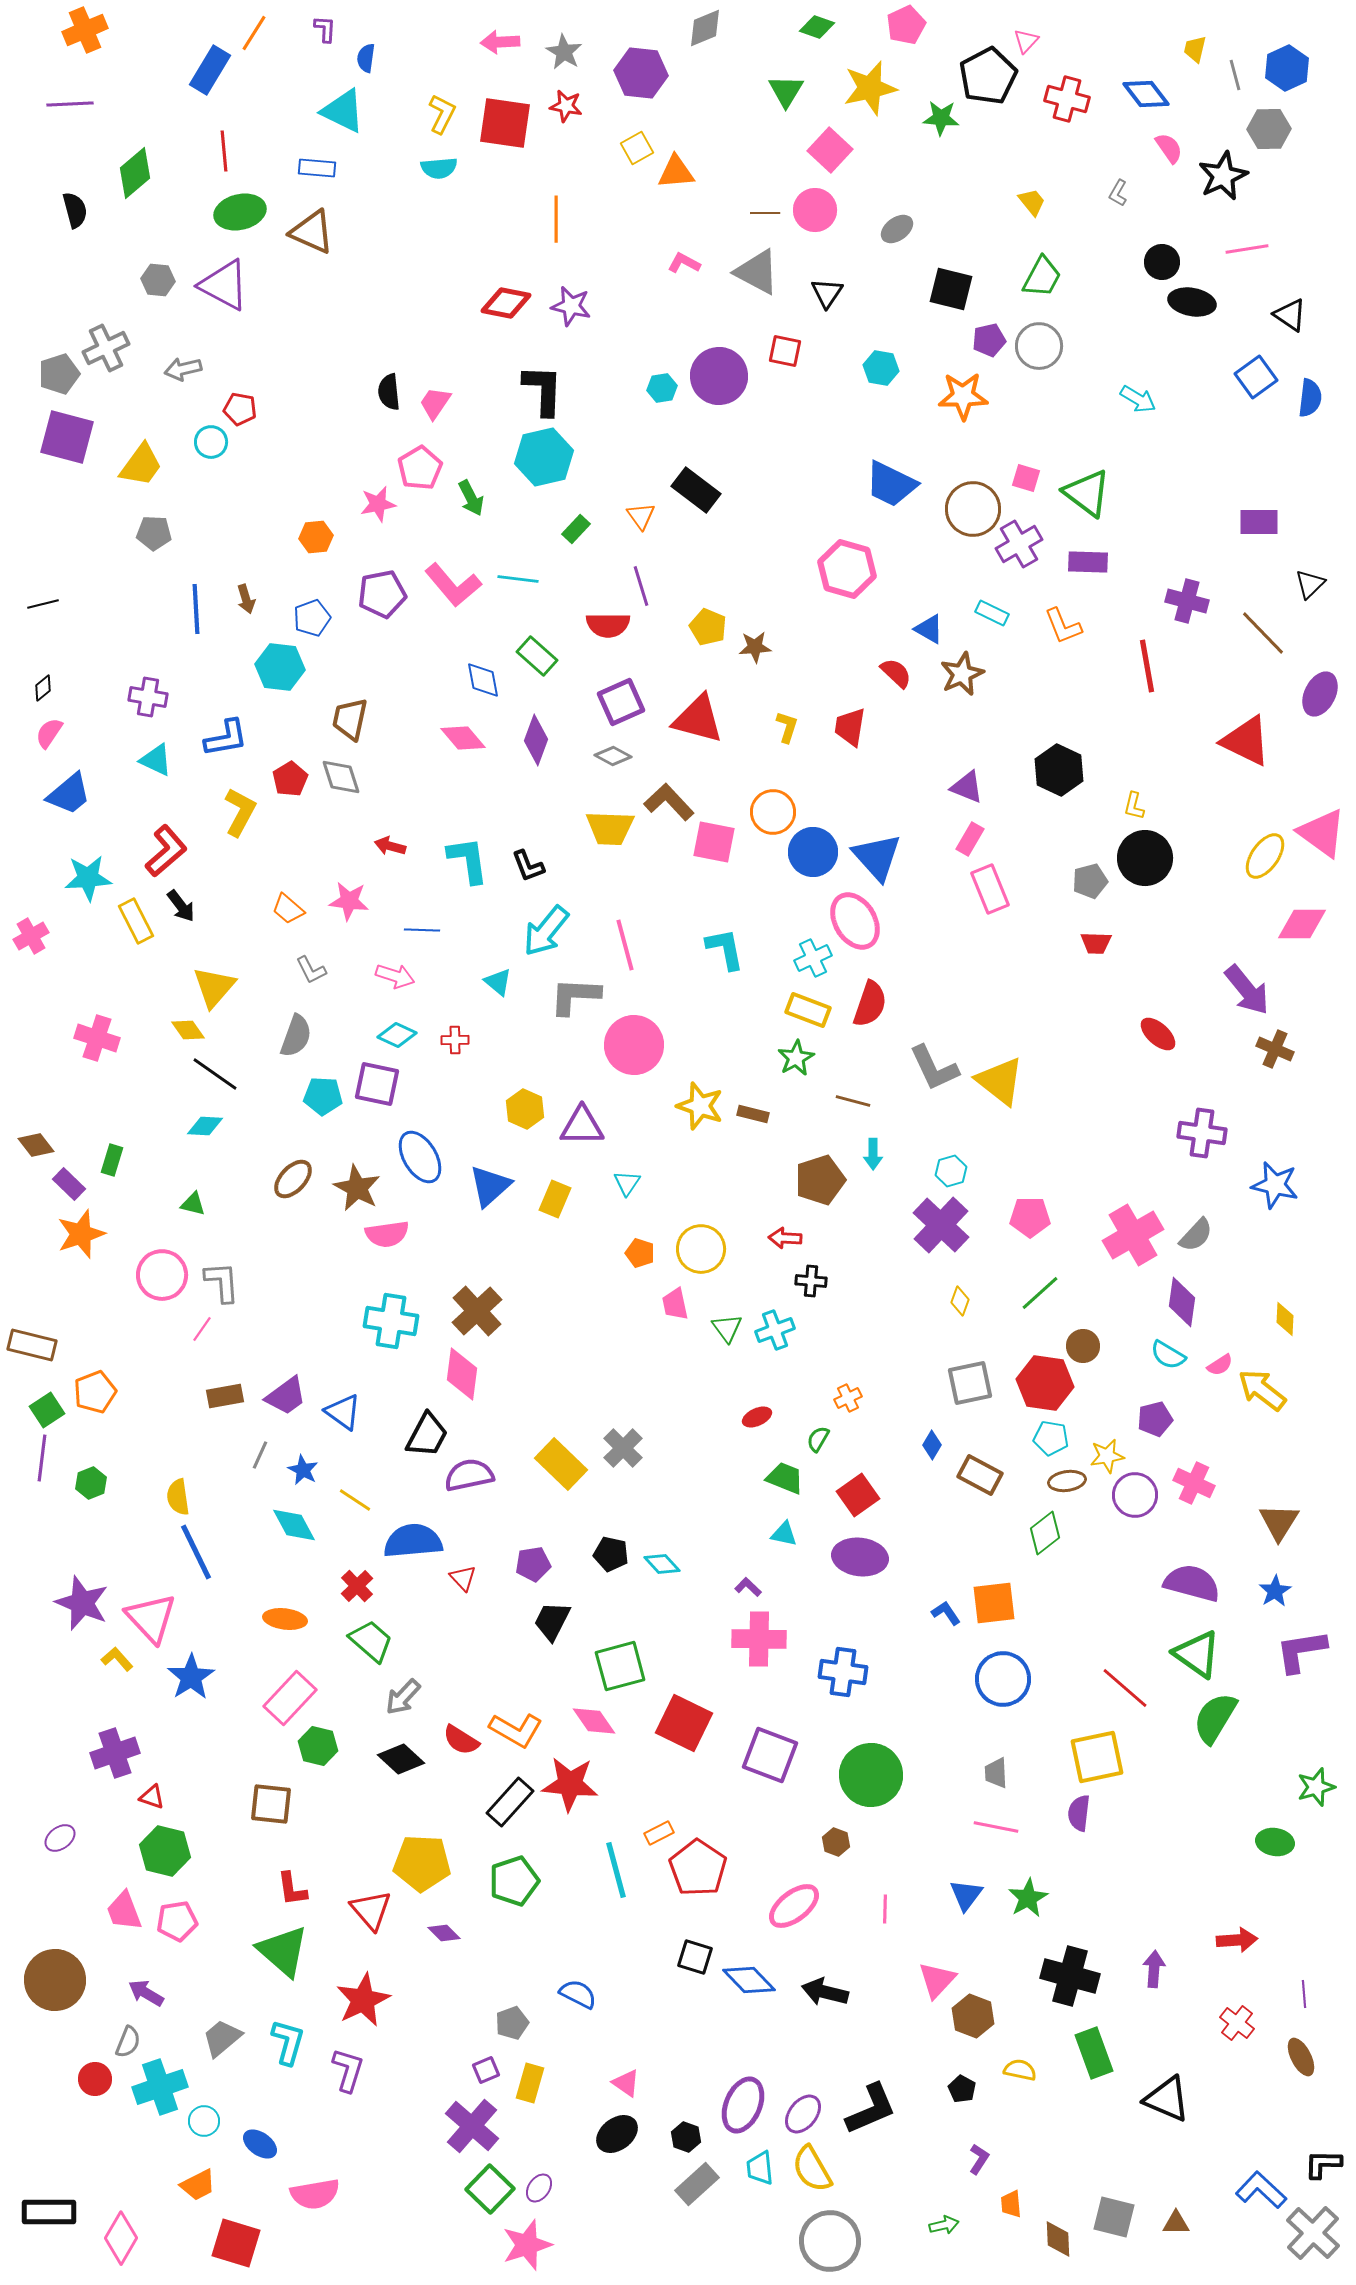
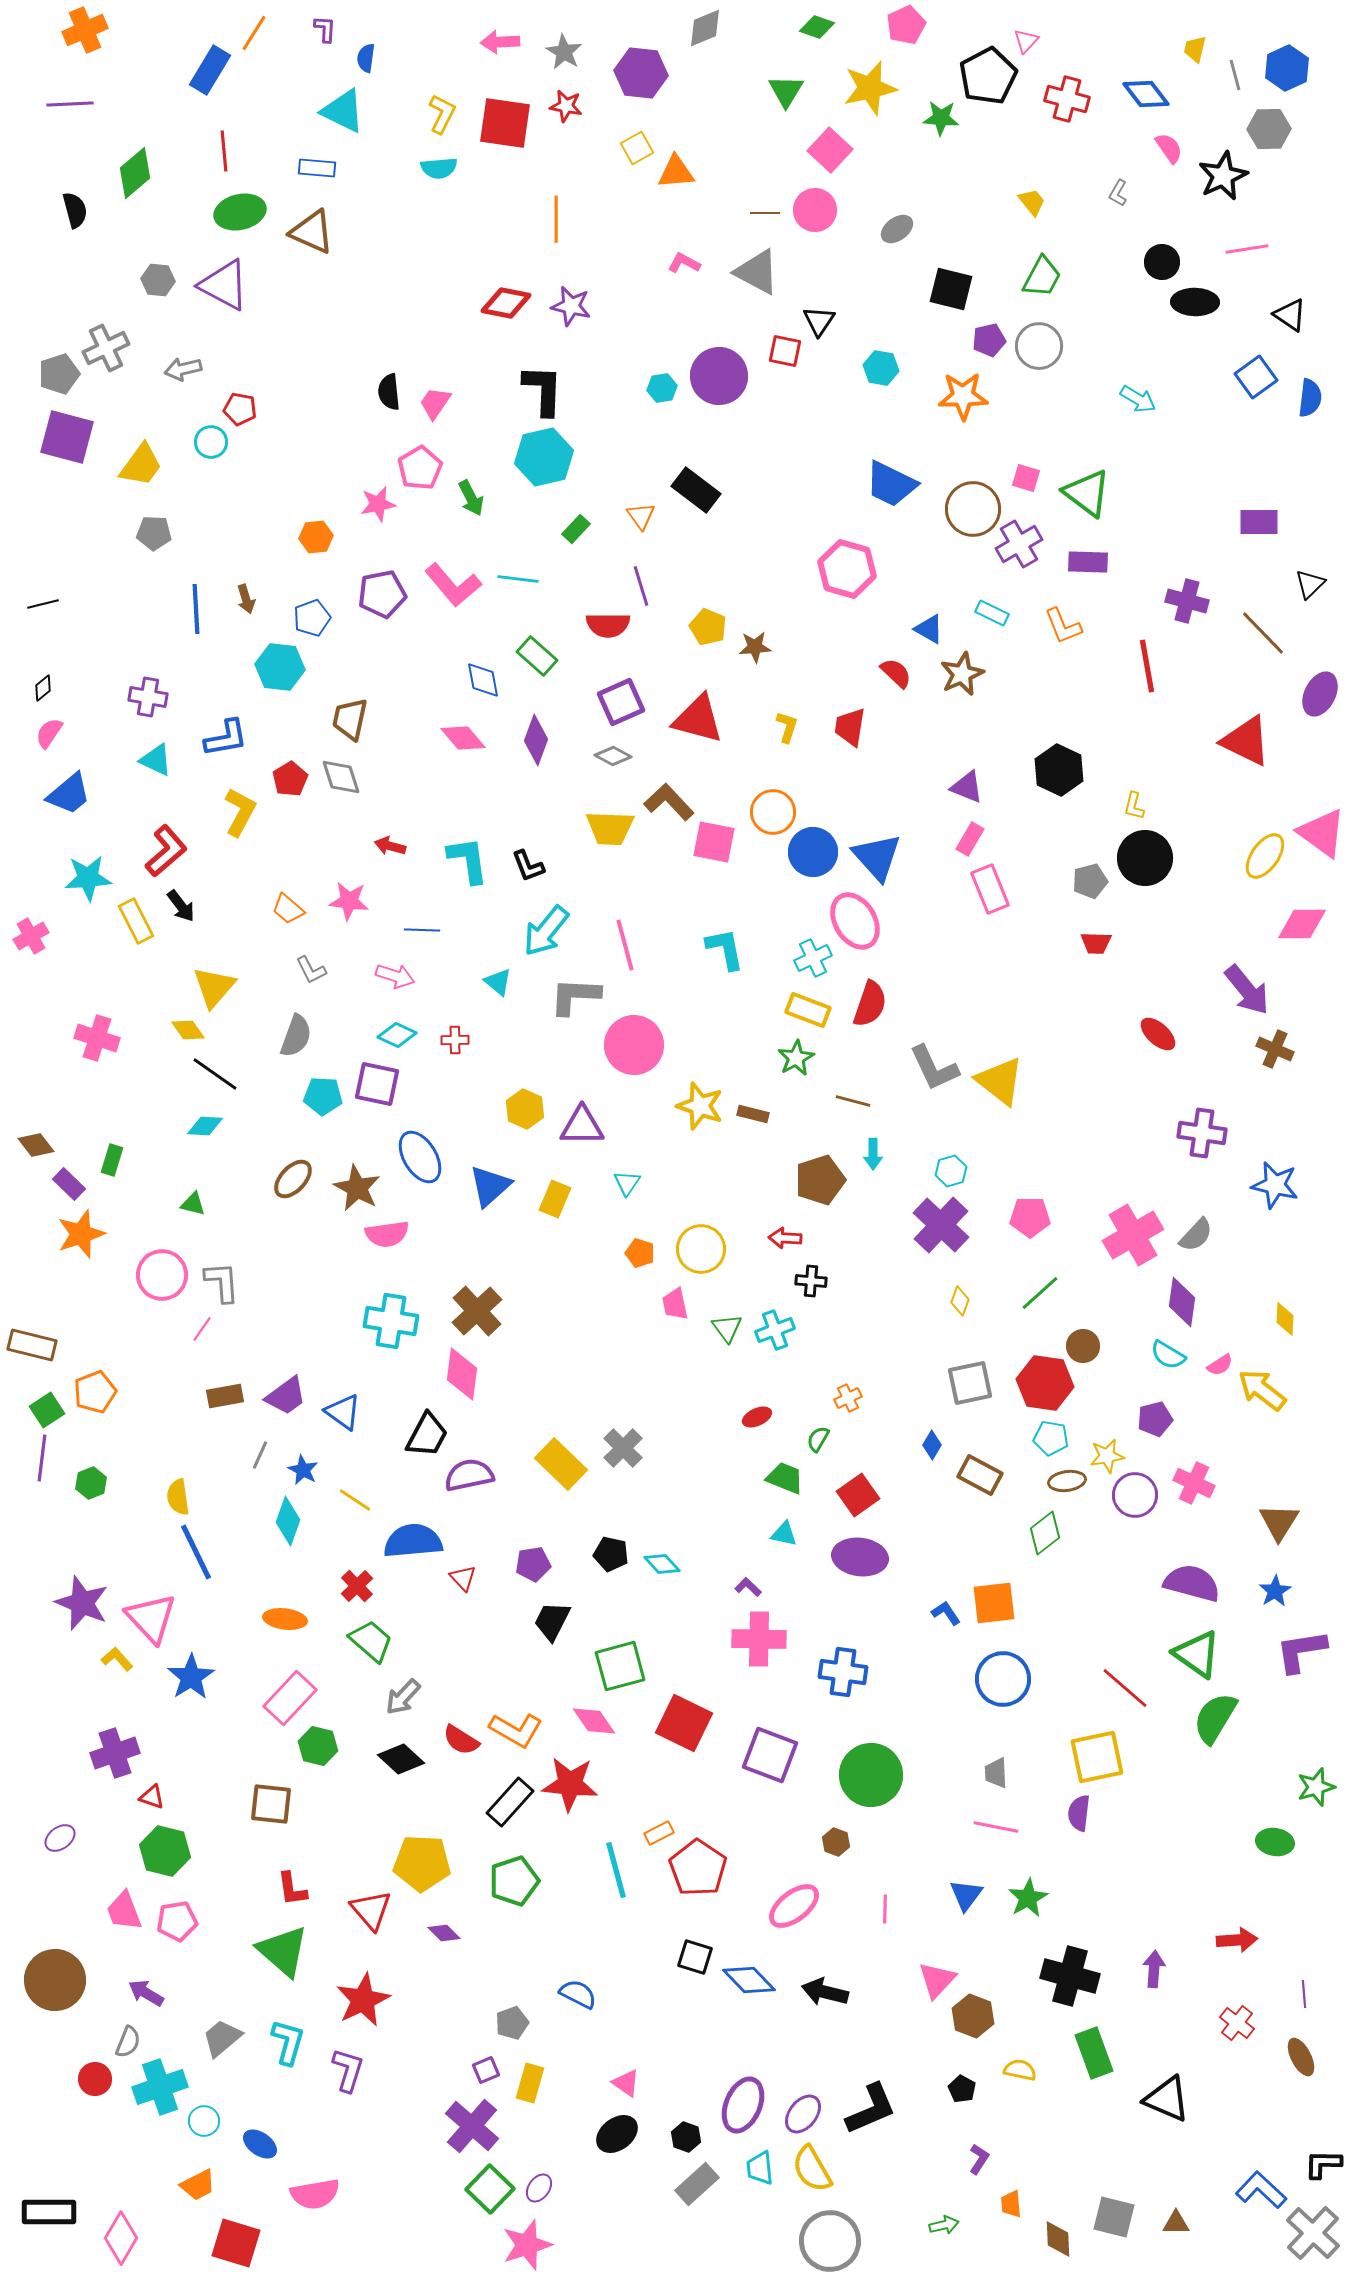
black triangle at (827, 293): moved 8 px left, 28 px down
black ellipse at (1192, 302): moved 3 px right; rotated 9 degrees counterclockwise
cyan diamond at (294, 1525): moved 6 px left, 4 px up; rotated 48 degrees clockwise
